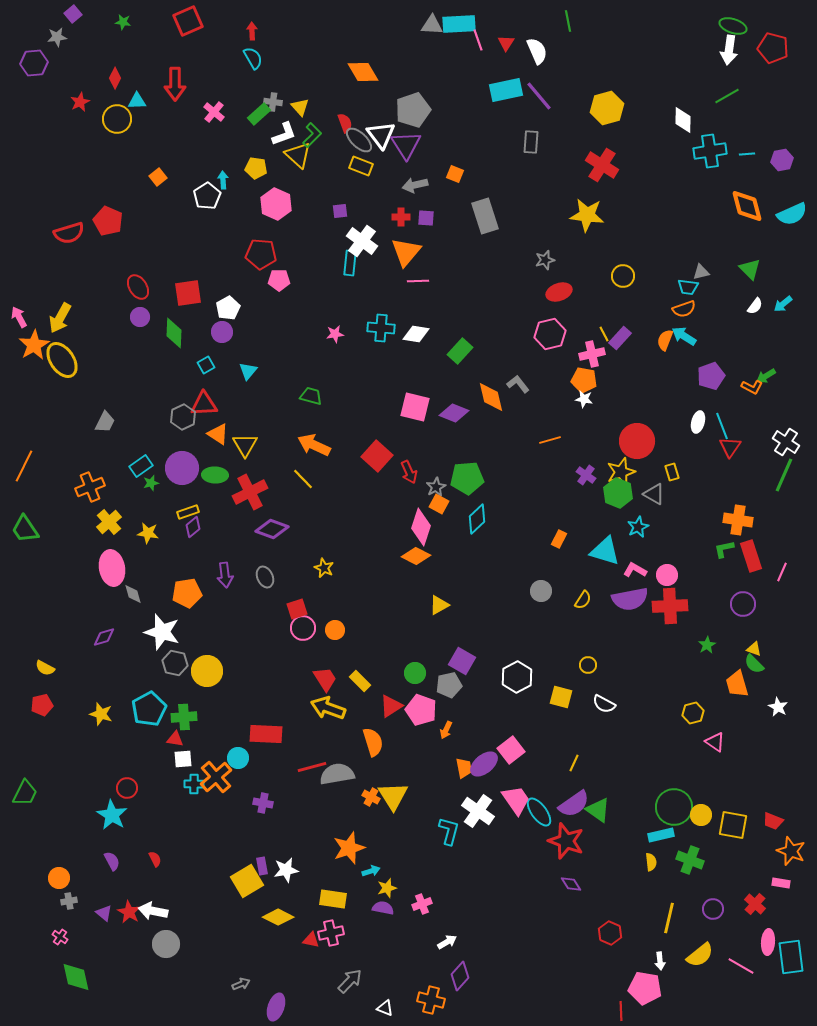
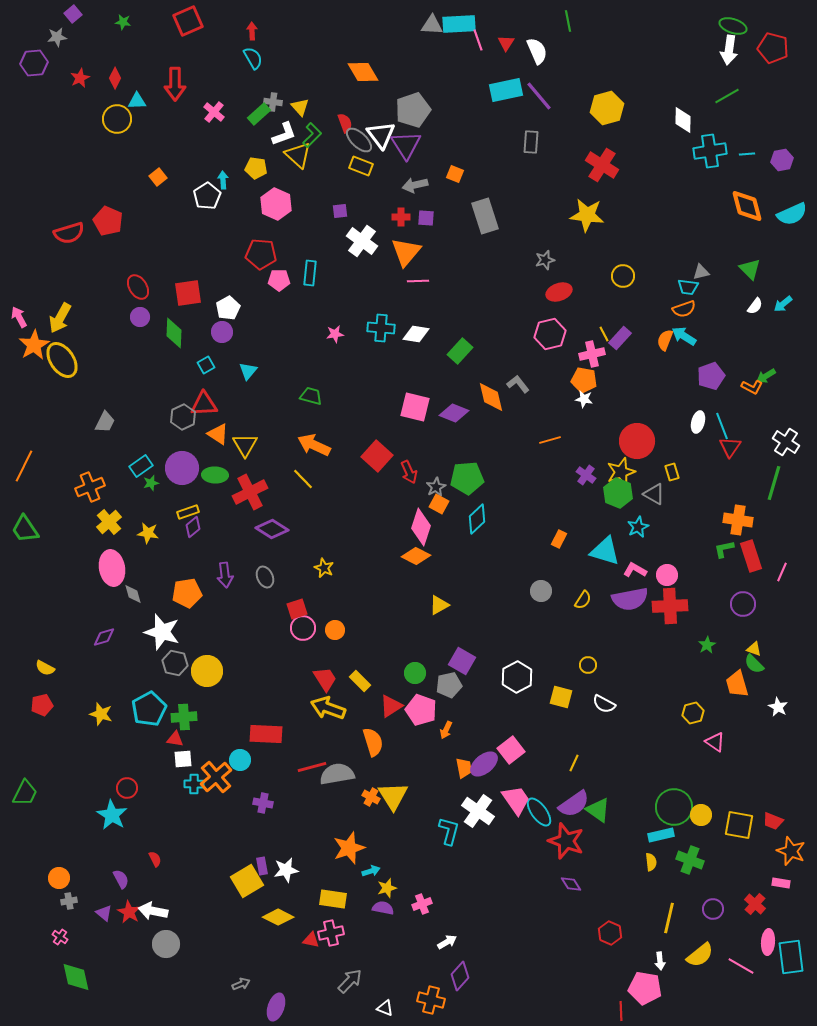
red star at (80, 102): moved 24 px up
cyan rectangle at (350, 263): moved 40 px left, 10 px down
green line at (784, 475): moved 10 px left, 8 px down; rotated 8 degrees counterclockwise
purple diamond at (272, 529): rotated 12 degrees clockwise
cyan circle at (238, 758): moved 2 px right, 2 px down
yellow square at (733, 825): moved 6 px right
purple semicircle at (112, 861): moved 9 px right, 18 px down
